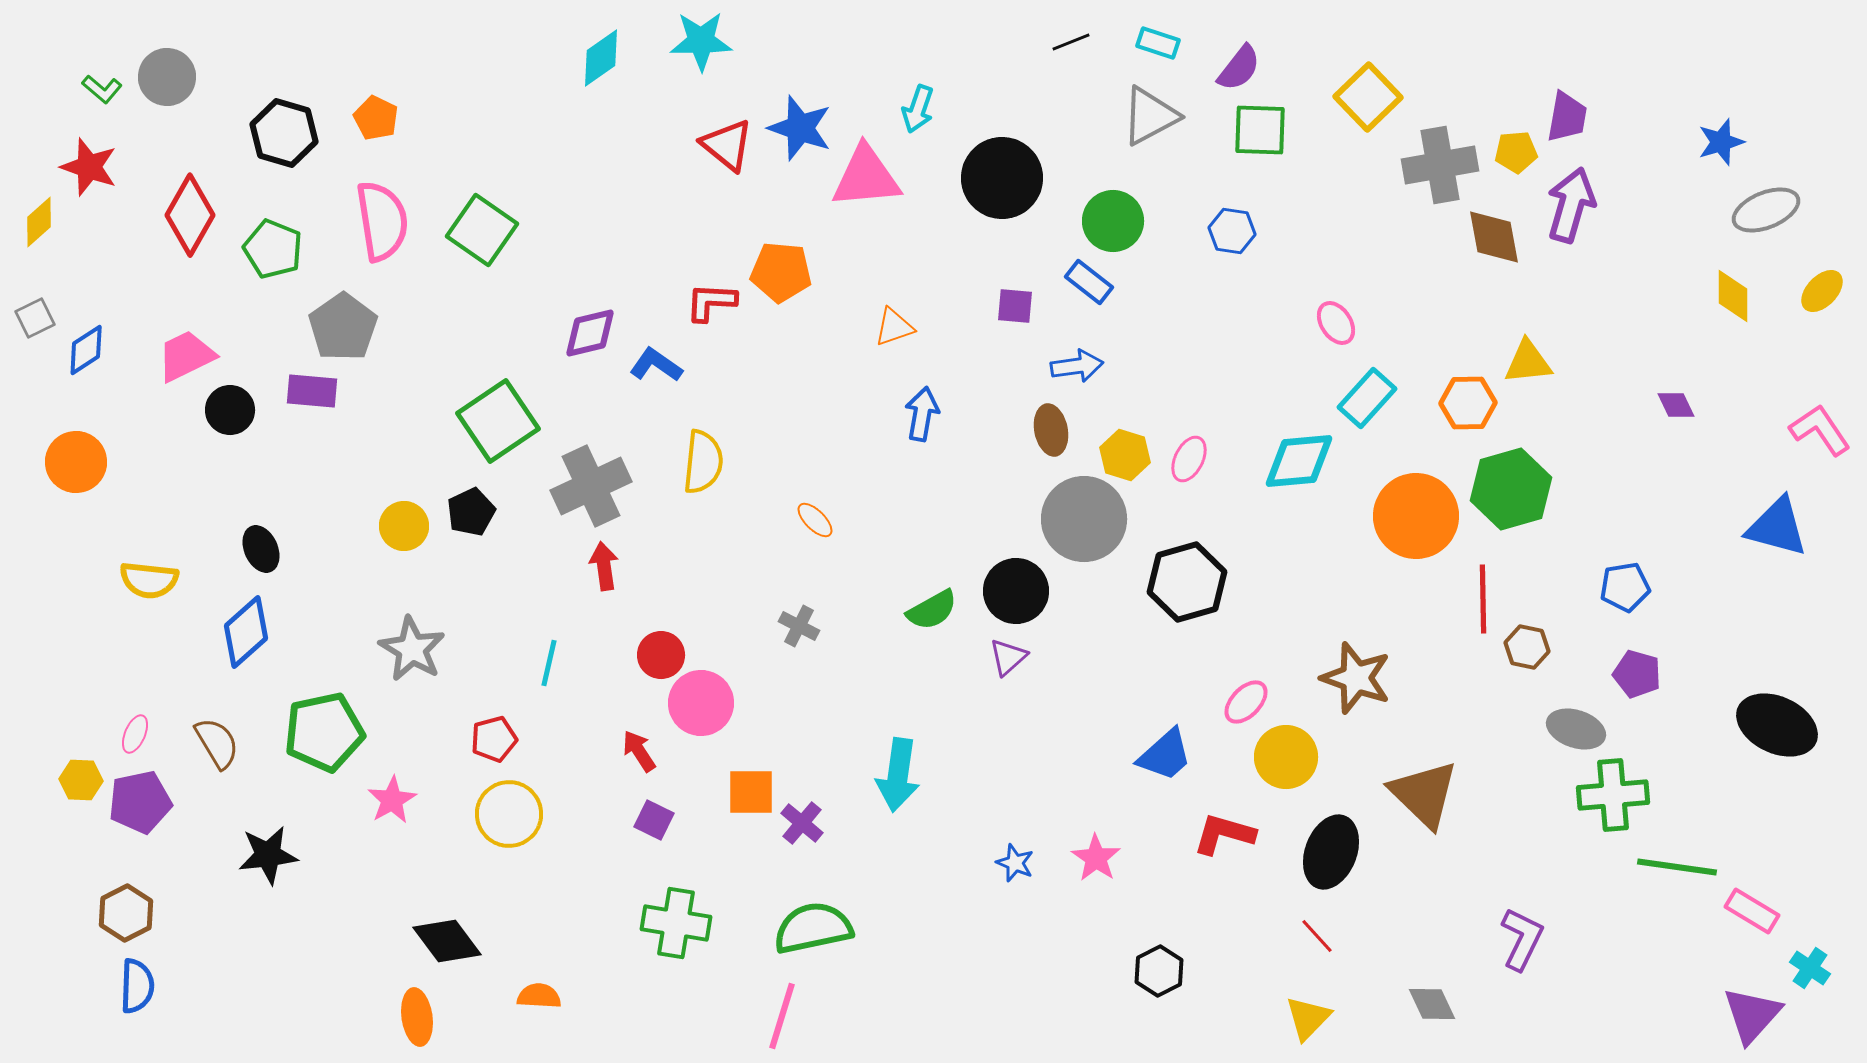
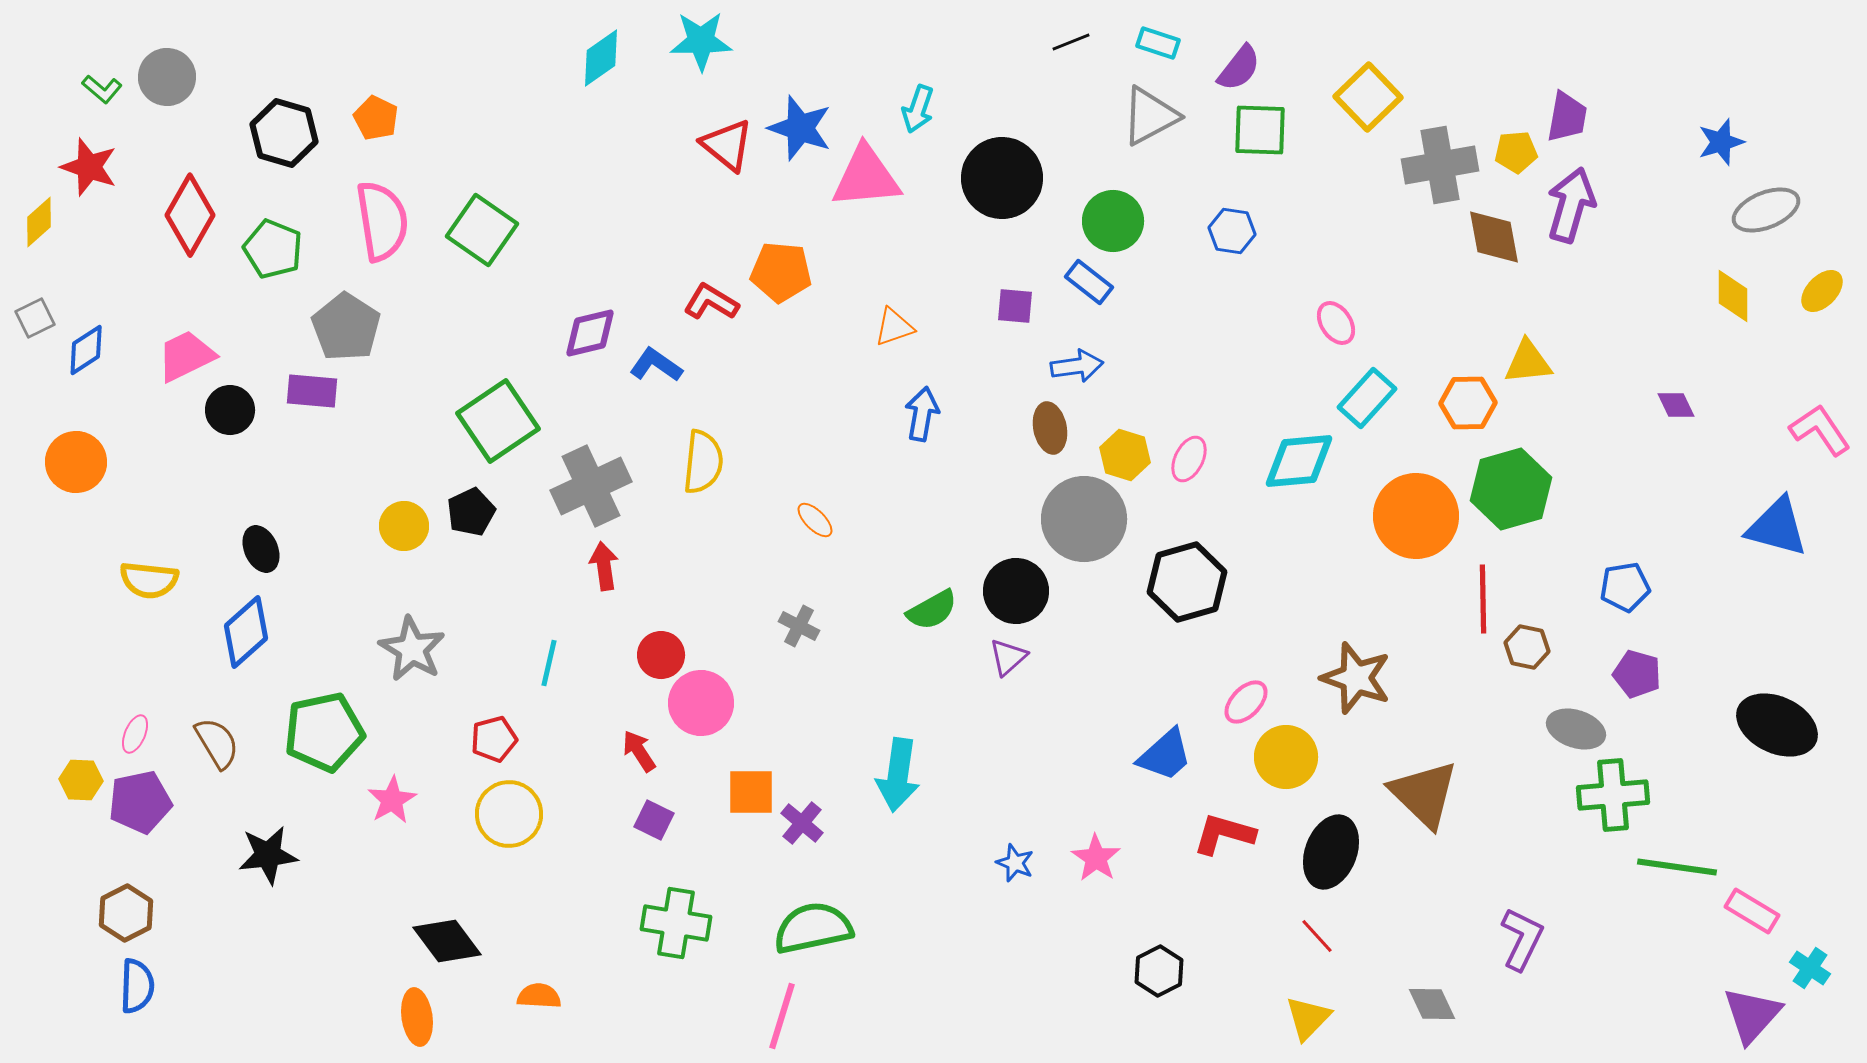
red L-shape at (711, 302): rotated 28 degrees clockwise
gray pentagon at (343, 327): moved 3 px right; rotated 4 degrees counterclockwise
brown ellipse at (1051, 430): moved 1 px left, 2 px up
